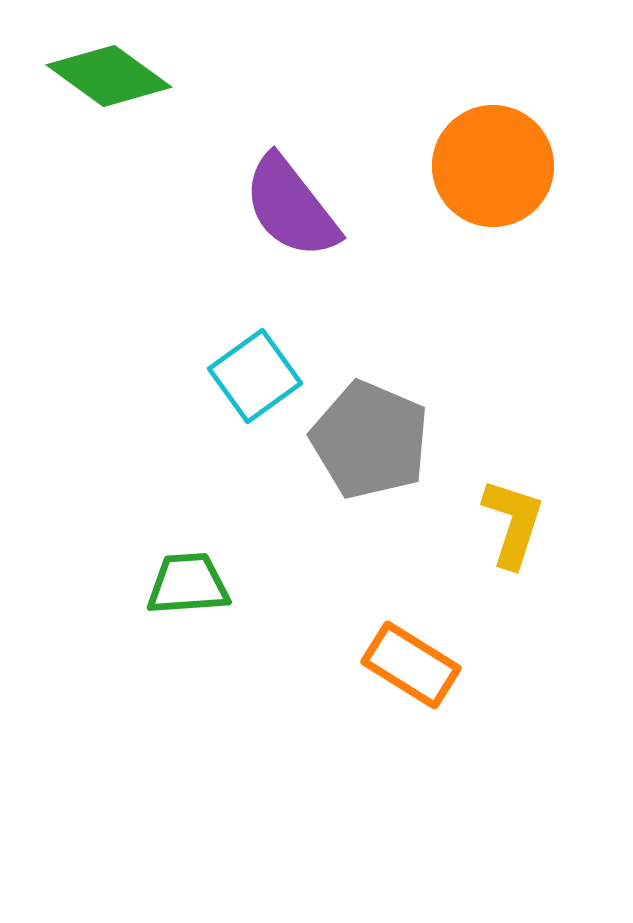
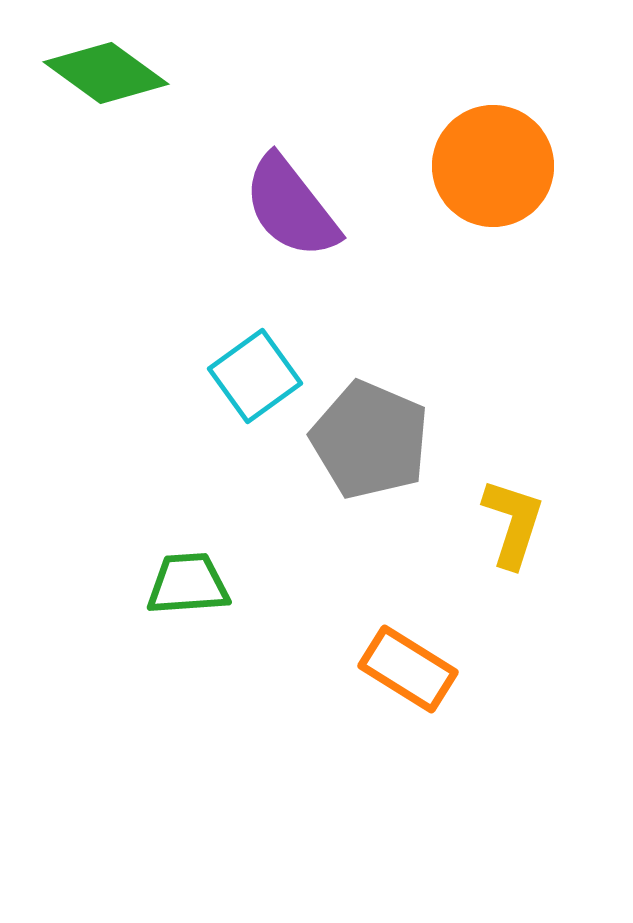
green diamond: moved 3 px left, 3 px up
orange rectangle: moved 3 px left, 4 px down
